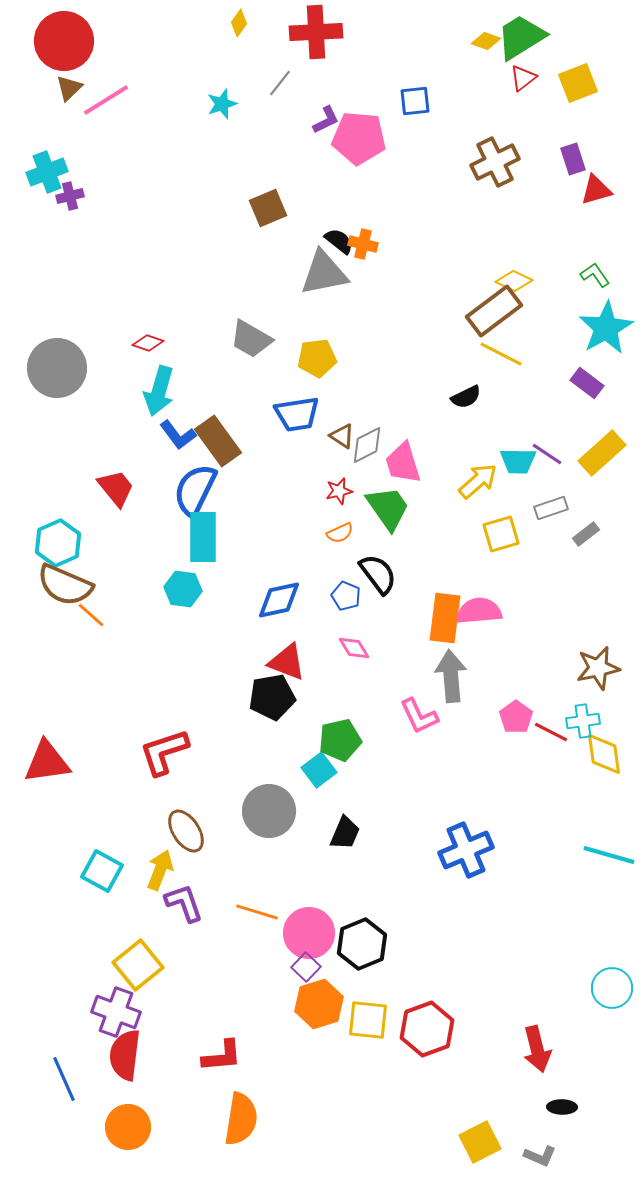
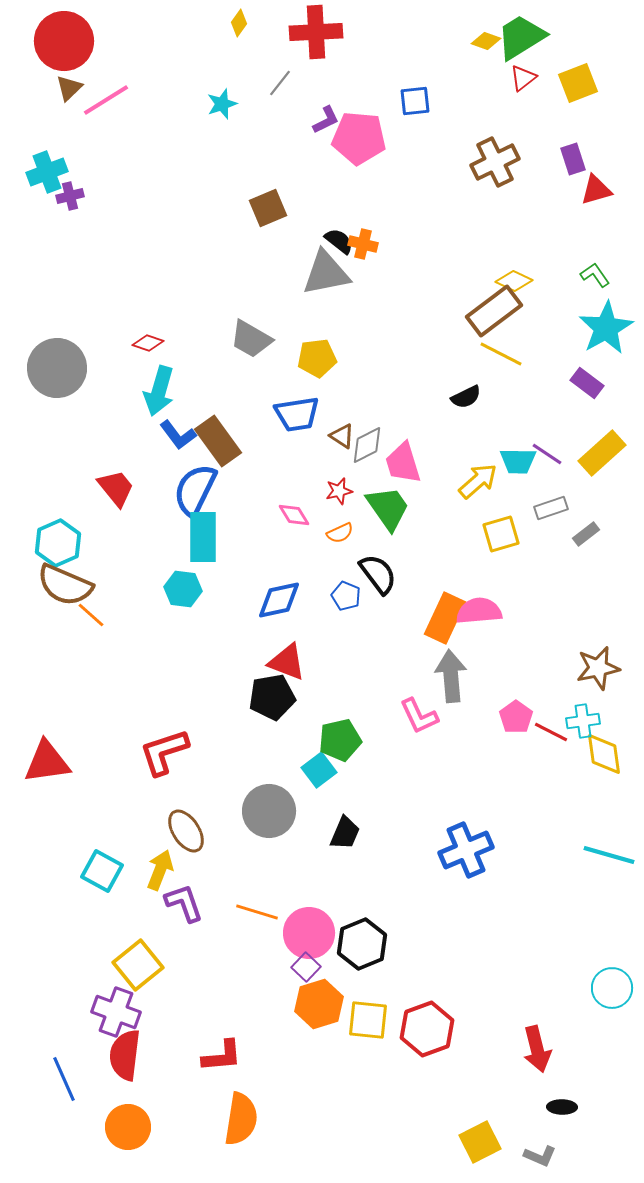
gray triangle at (324, 273): moved 2 px right
orange rectangle at (445, 618): rotated 18 degrees clockwise
pink diamond at (354, 648): moved 60 px left, 133 px up
